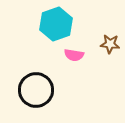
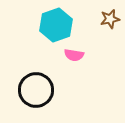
cyan hexagon: moved 1 px down
brown star: moved 25 px up; rotated 18 degrees counterclockwise
